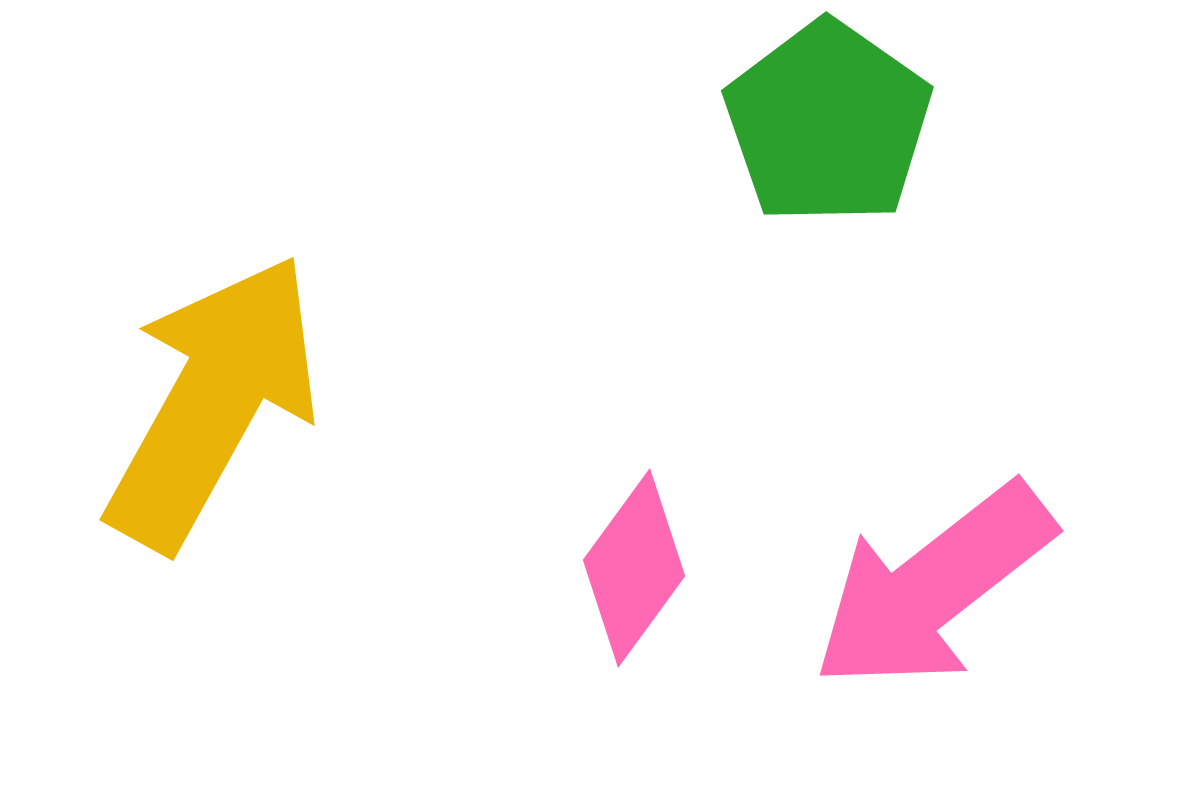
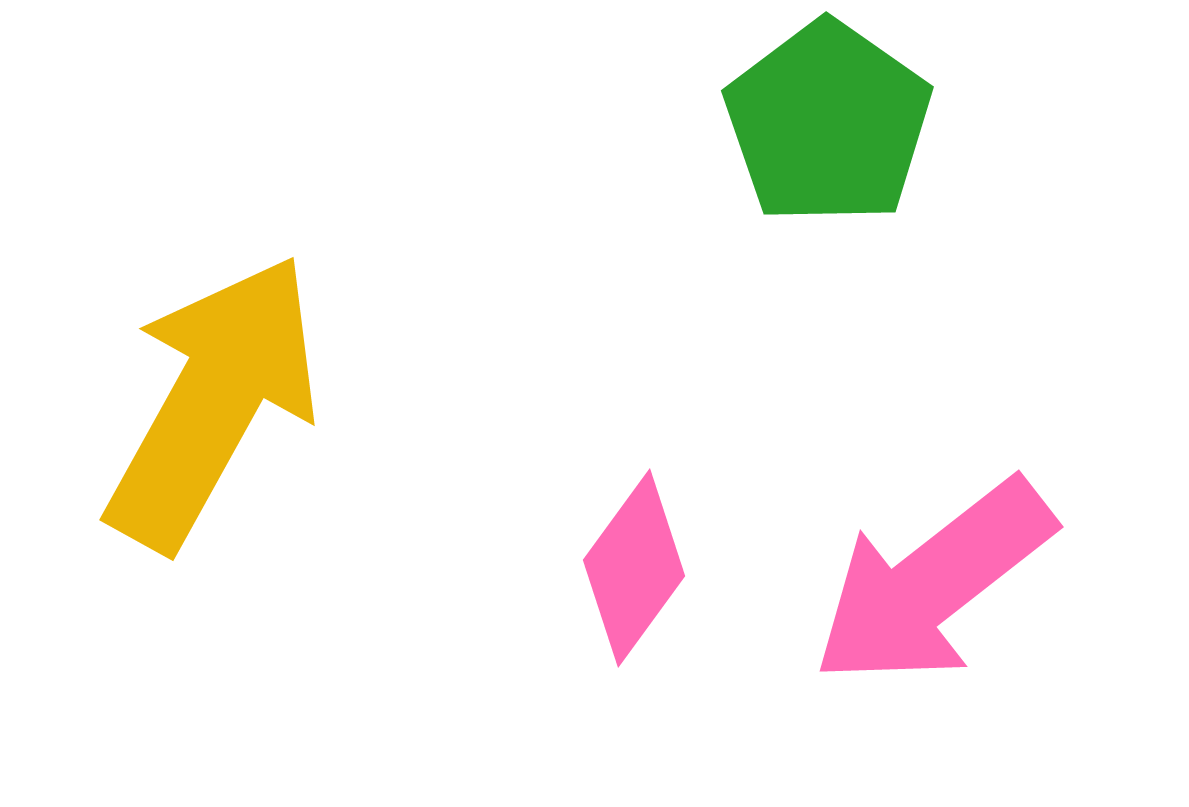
pink arrow: moved 4 px up
